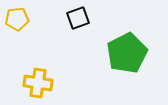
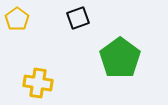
yellow pentagon: rotated 30 degrees counterclockwise
green pentagon: moved 7 px left, 5 px down; rotated 9 degrees counterclockwise
